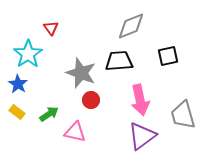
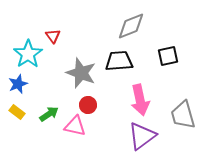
red triangle: moved 2 px right, 8 px down
blue star: rotated 18 degrees clockwise
red circle: moved 3 px left, 5 px down
pink triangle: moved 6 px up
